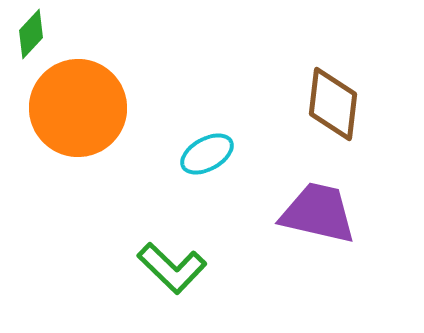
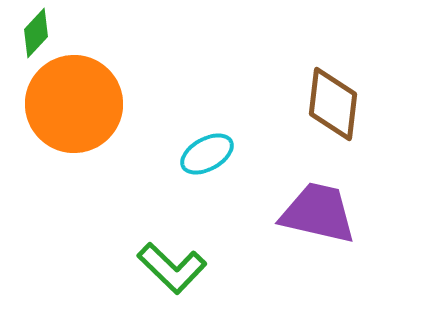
green diamond: moved 5 px right, 1 px up
orange circle: moved 4 px left, 4 px up
